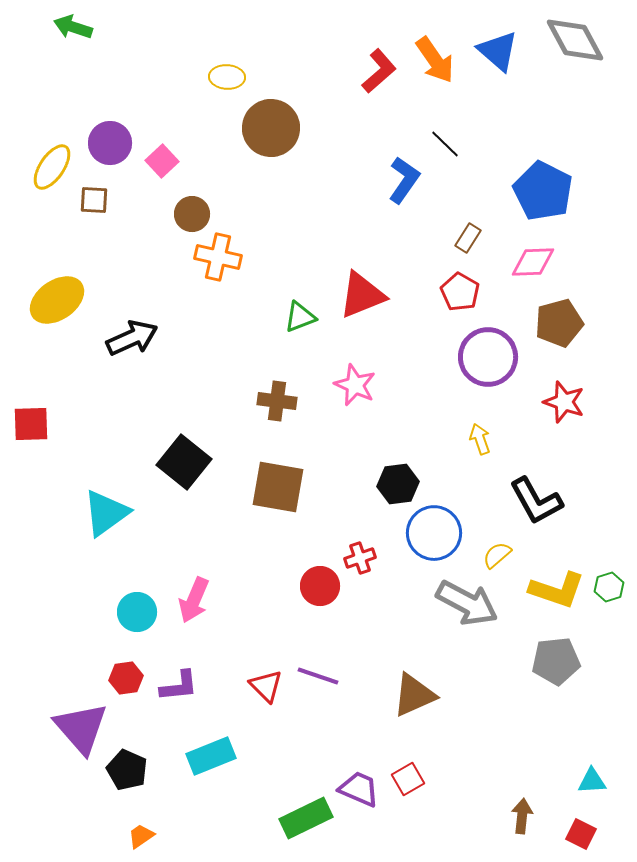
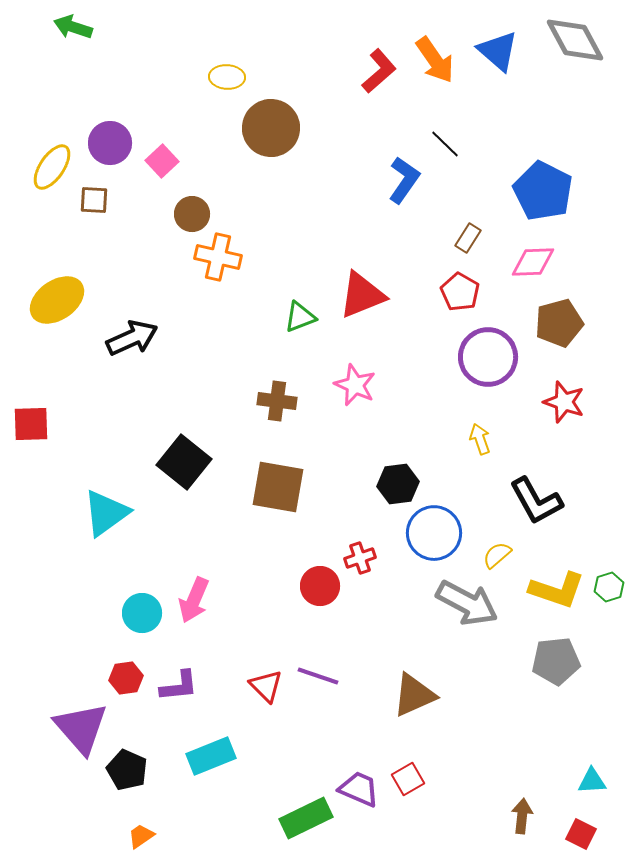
cyan circle at (137, 612): moved 5 px right, 1 px down
